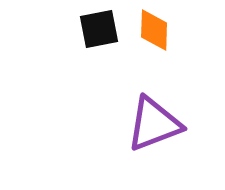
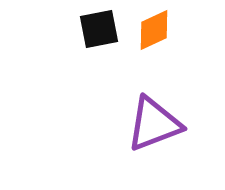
orange diamond: rotated 63 degrees clockwise
